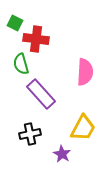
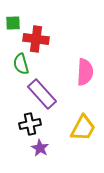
green square: moved 2 px left; rotated 28 degrees counterclockwise
purple rectangle: moved 1 px right
black cross: moved 10 px up
purple star: moved 22 px left, 6 px up
